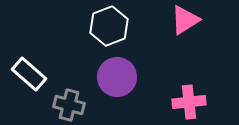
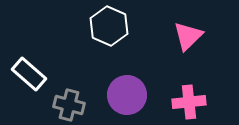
pink triangle: moved 3 px right, 16 px down; rotated 12 degrees counterclockwise
white hexagon: rotated 15 degrees counterclockwise
purple circle: moved 10 px right, 18 px down
